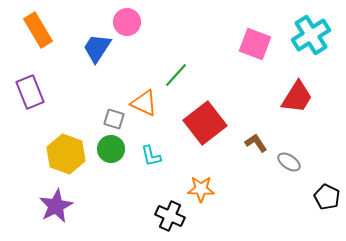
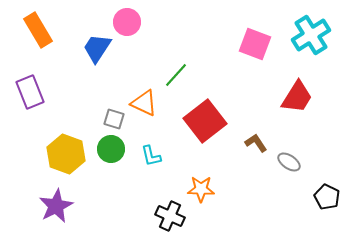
red square: moved 2 px up
